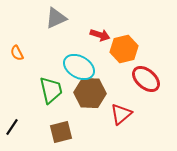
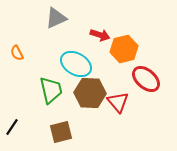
cyan ellipse: moved 3 px left, 3 px up
red triangle: moved 3 px left, 12 px up; rotated 30 degrees counterclockwise
